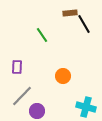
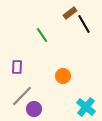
brown rectangle: rotated 32 degrees counterclockwise
cyan cross: rotated 24 degrees clockwise
purple circle: moved 3 px left, 2 px up
